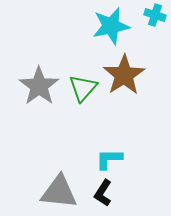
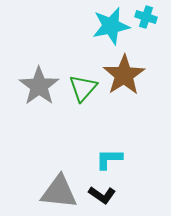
cyan cross: moved 9 px left, 2 px down
black L-shape: moved 1 px left, 2 px down; rotated 88 degrees counterclockwise
